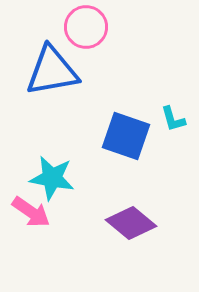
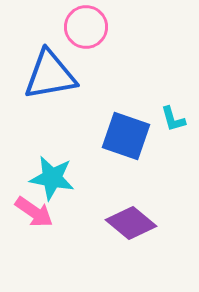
blue triangle: moved 2 px left, 4 px down
pink arrow: moved 3 px right
